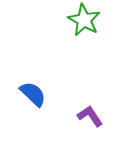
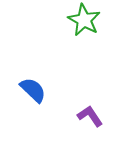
blue semicircle: moved 4 px up
